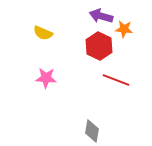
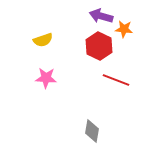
yellow semicircle: moved 7 px down; rotated 42 degrees counterclockwise
